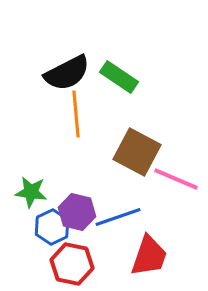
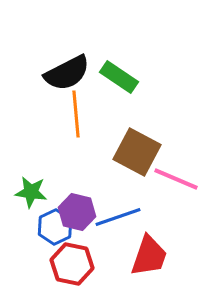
blue hexagon: moved 3 px right
